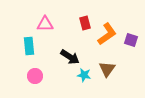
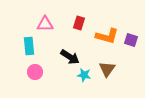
red rectangle: moved 6 px left; rotated 32 degrees clockwise
orange L-shape: moved 2 px down; rotated 50 degrees clockwise
pink circle: moved 4 px up
